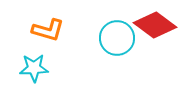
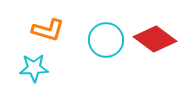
red diamond: moved 14 px down
cyan circle: moved 11 px left, 2 px down
